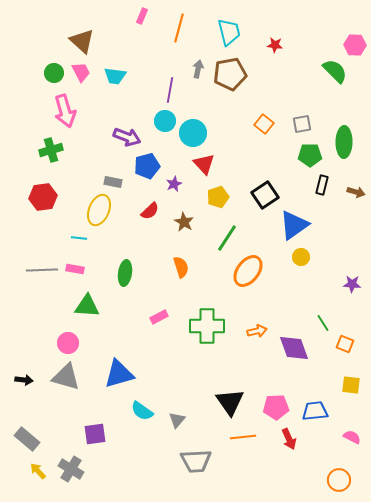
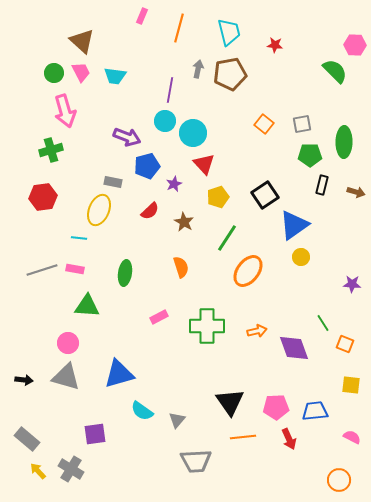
gray line at (42, 270): rotated 16 degrees counterclockwise
